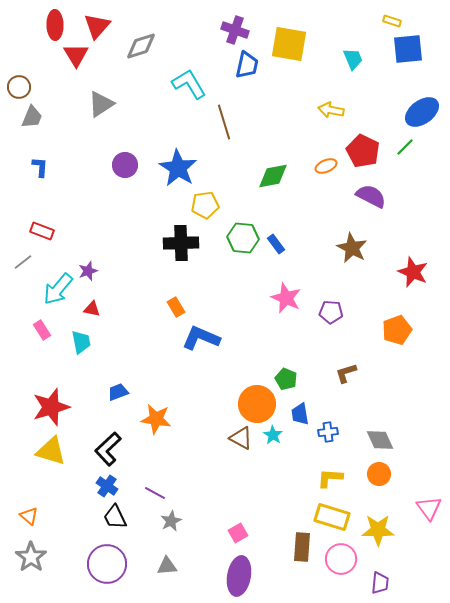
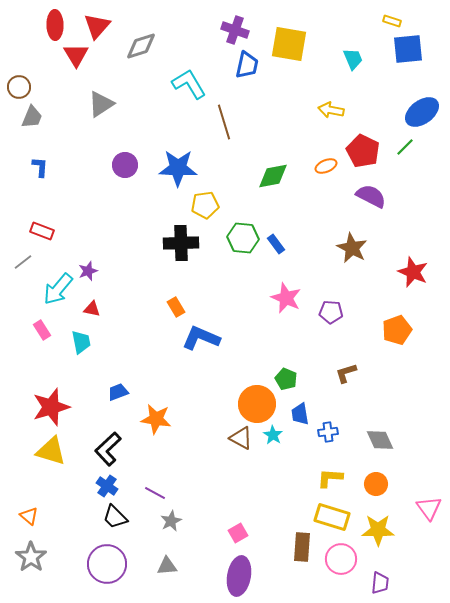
blue star at (178, 168): rotated 30 degrees counterclockwise
orange circle at (379, 474): moved 3 px left, 10 px down
black trapezoid at (115, 517): rotated 20 degrees counterclockwise
